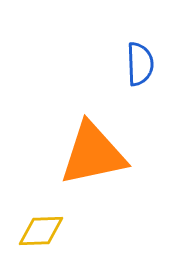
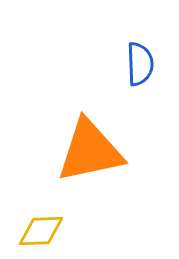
orange triangle: moved 3 px left, 3 px up
